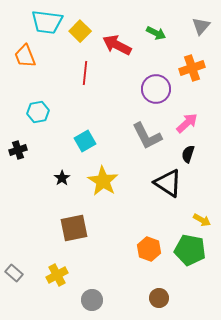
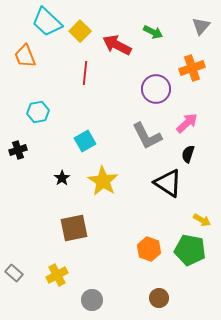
cyan trapezoid: rotated 36 degrees clockwise
green arrow: moved 3 px left, 1 px up
